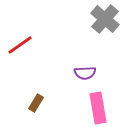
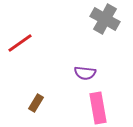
gray cross: rotated 12 degrees counterclockwise
red line: moved 2 px up
purple semicircle: rotated 10 degrees clockwise
